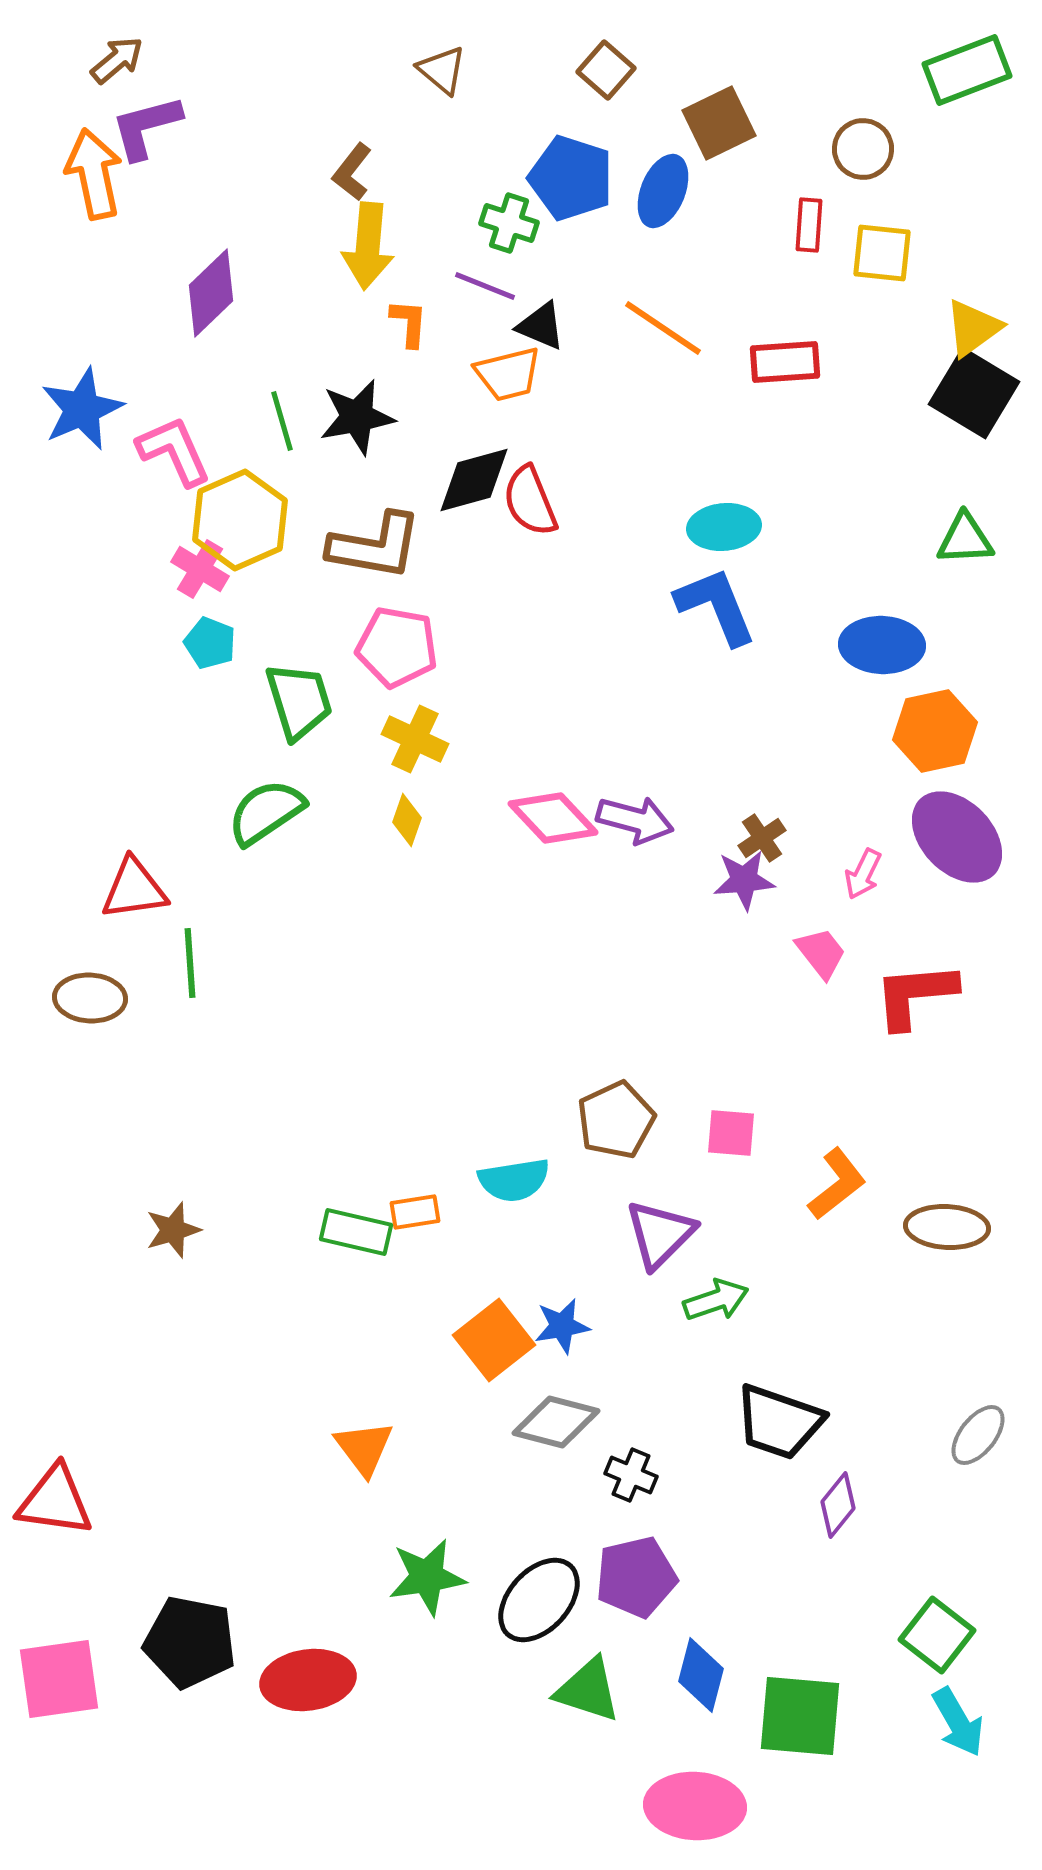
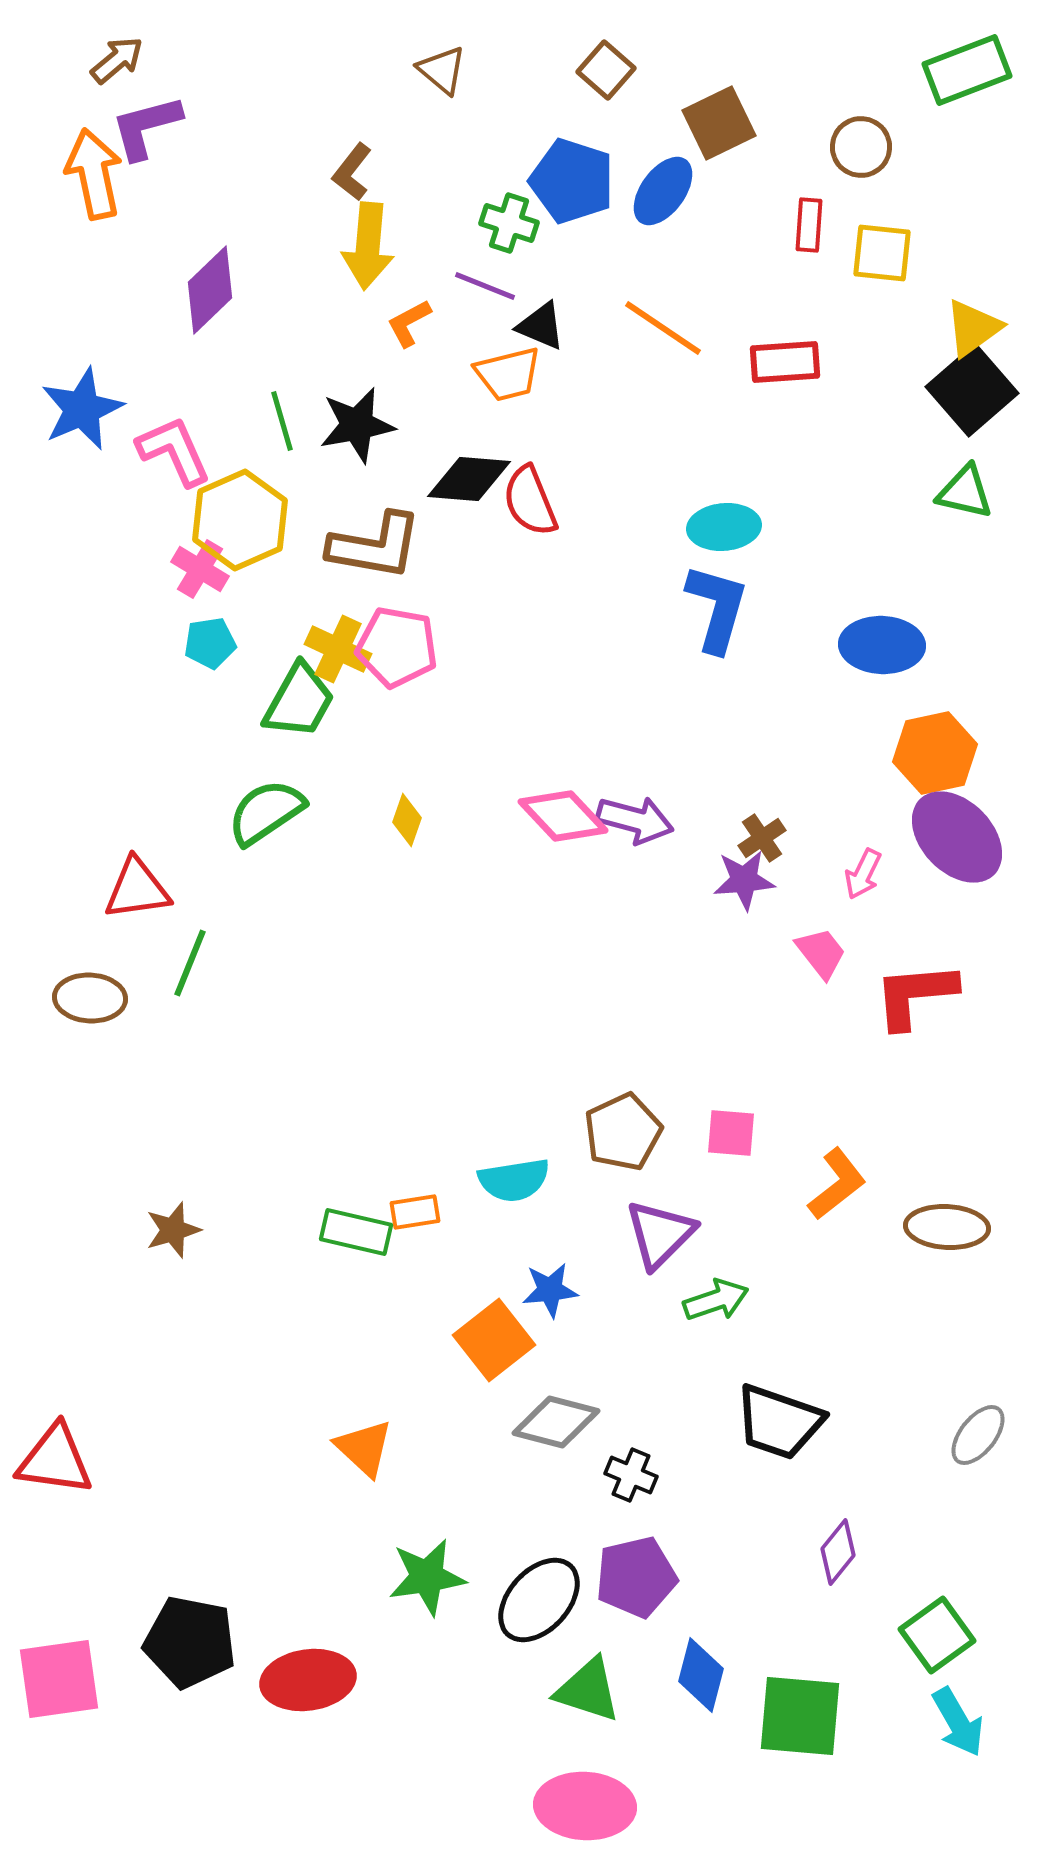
brown circle at (863, 149): moved 2 px left, 2 px up
blue pentagon at (571, 178): moved 1 px right, 3 px down
blue ellipse at (663, 191): rotated 14 degrees clockwise
purple diamond at (211, 293): moved 1 px left, 3 px up
orange L-shape at (409, 323): rotated 122 degrees counterclockwise
black square at (974, 393): moved 2 px left, 3 px up; rotated 18 degrees clockwise
black star at (357, 417): moved 8 px down
black diamond at (474, 480): moved 5 px left, 1 px up; rotated 20 degrees clockwise
green triangle at (965, 539): moved 47 px up; rotated 16 degrees clockwise
blue L-shape at (716, 606): moved 1 px right, 2 px down; rotated 38 degrees clockwise
cyan pentagon at (210, 643): rotated 30 degrees counterclockwise
green trapezoid at (299, 701): rotated 46 degrees clockwise
orange hexagon at (935, 731): moved 22 px down
yellow cross at (415, 739): moved 77 px left, 90 px up
pink diamond at (553, 818): moved 10 px right, 2 px up
red triangle at (134, 889): moved 3 px right
green line at (190, 963): rotated 26 degrees clockwise
brown pentagon at (616, 1120): moved 7 px right, 12 px down
blue star at (562, 1326): moved 12 px left, 36 px up; rotated 4 degrees clockwise
orange triangle at (364, 1448): rotated 10 degrees counterclockwise
red triangle at (55, 1501): moved 41 px up
purple diamond at (838, 1505): moved 47 px down
green square at (937, 1635): rotated 16 degrees clockwise
pink ellipse at (695, 1806): moved 110 px left
